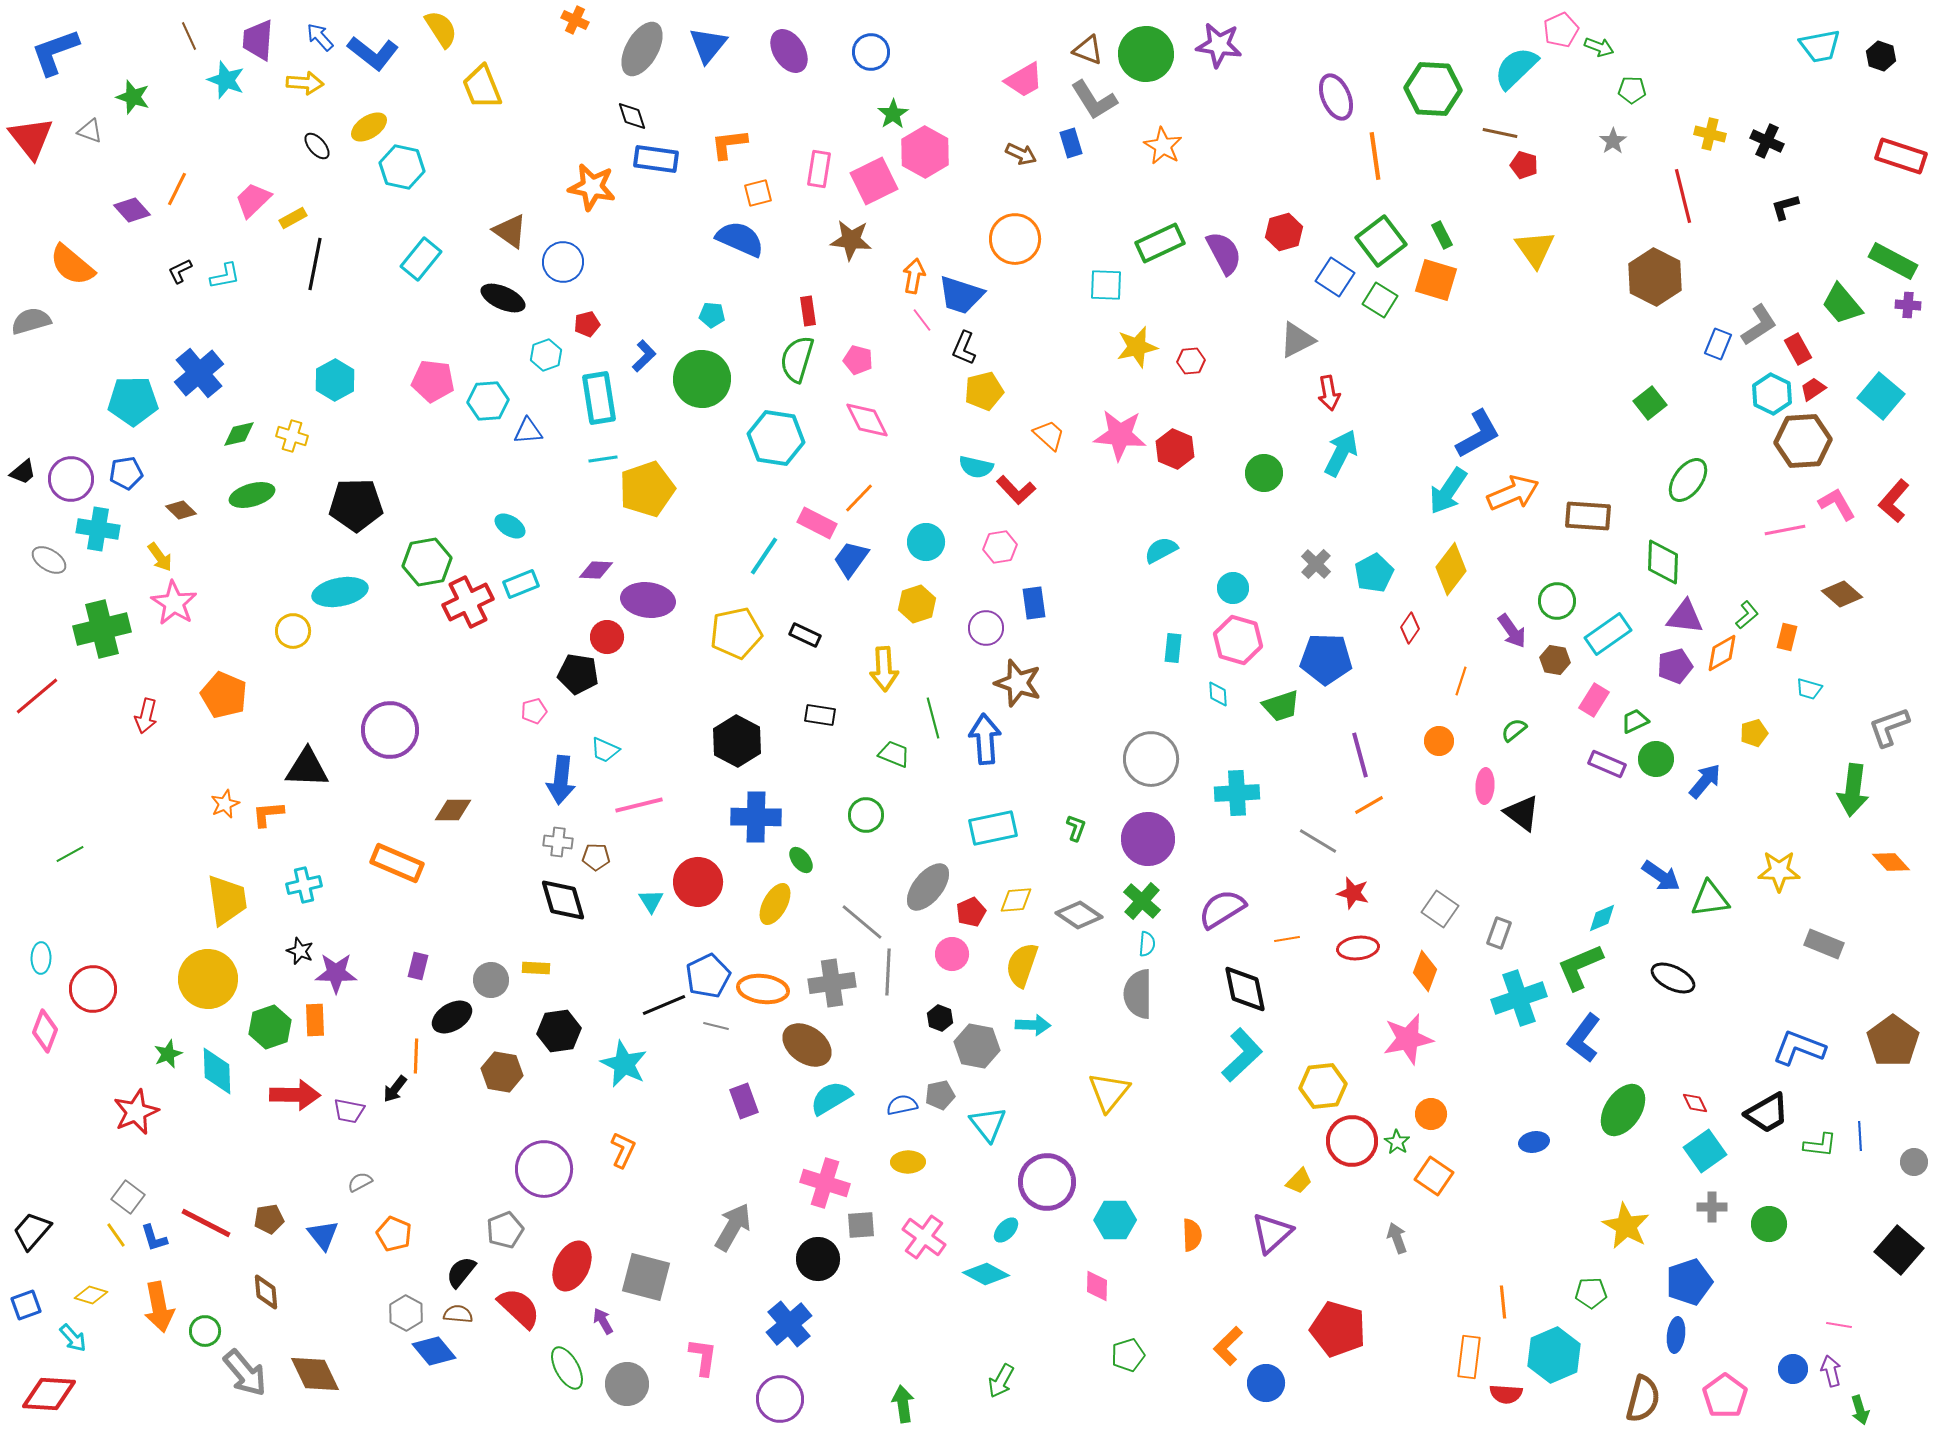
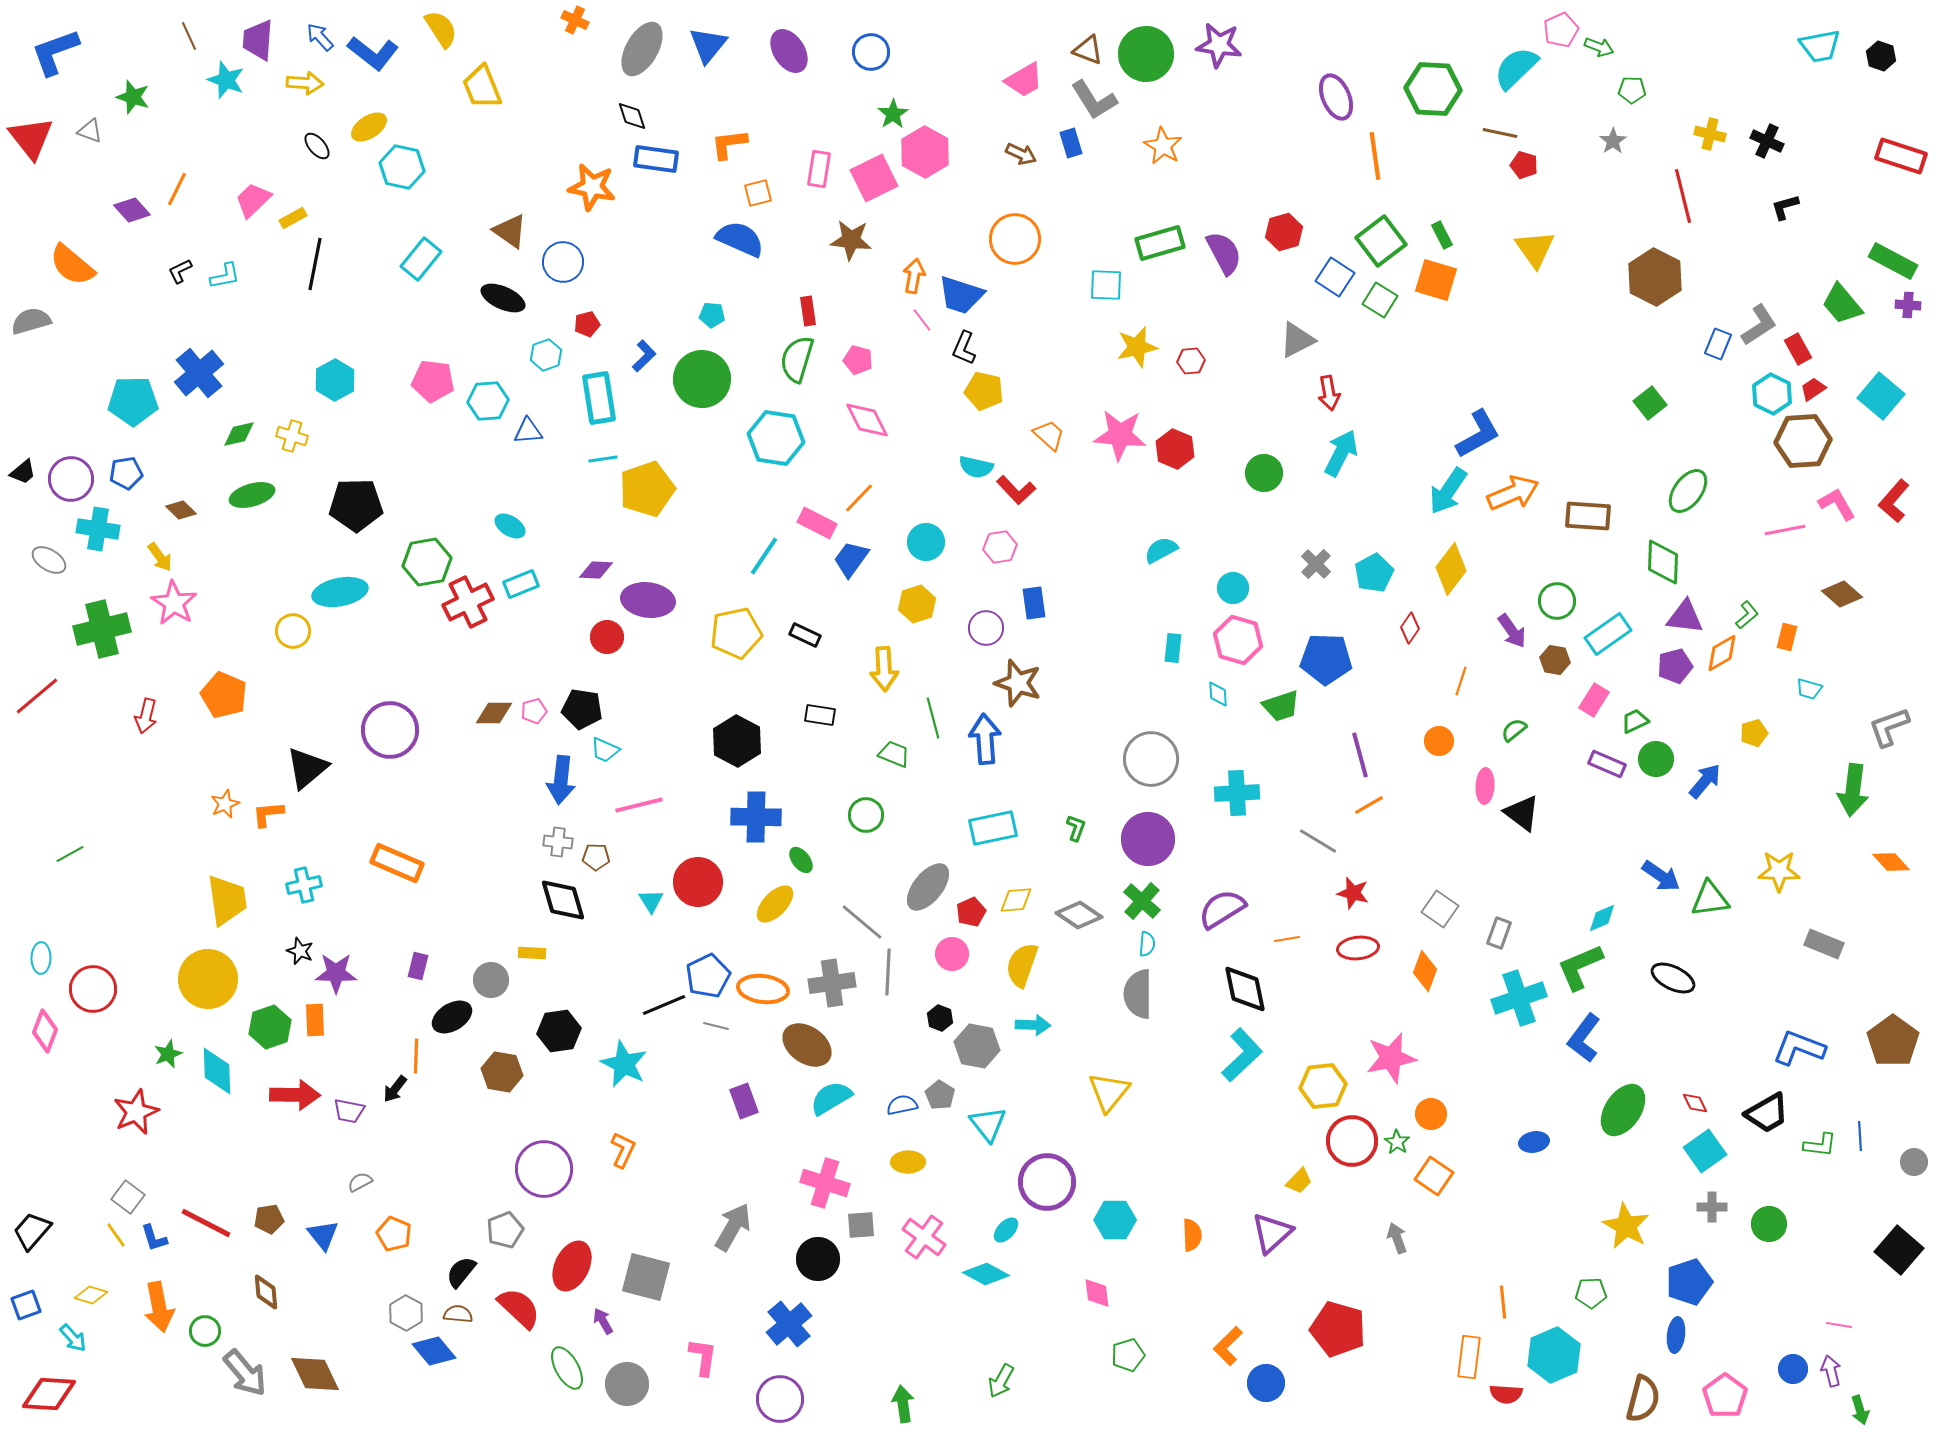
pink square at (874, 181): moved 3 px up
green rectangle at (1160, 243): rotated 9 degrees clockwise
yellow pentagon at (984, 391): rotated 27 degrees clockwise
green ellipse at (1688, 480): moved 11 px down
black pentagon at (578, 674): moved 4 px right, 35 px down
black triangle at (307, 768): rotated 42 degrees counterclockwise
brown diamond at (453, 810): moved 41 px right, 97 px up
yellow ellipse at (775, 904): rotated 15 degrees clockwise
yellow rectangle at (536, 968): moved 4 px left, 15 px up
pink star at (1408, 1039): moved 17 px left, 19 px down
gray pentagon at (940, 1095): rotated 28 degrees counterclockwise
pink diamond at (1097, 1286): moved 7 px down; rotated 8 degrees counterclockwise
